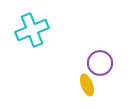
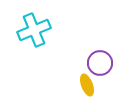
cyan cross: moved 2 px right
